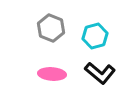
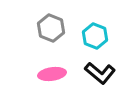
cyan hexagon: rotated 25 degrees counterclockwise
pink ellipse: rotated 12 degrees counterclockwise
